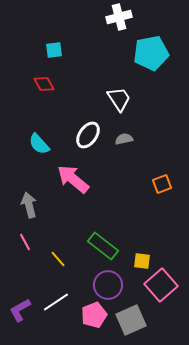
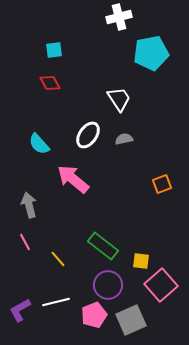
red diamond: moved 6 px right, 1 px up
yellow square: moved 1 px left
white line: rotated 20 degrees clockwise
